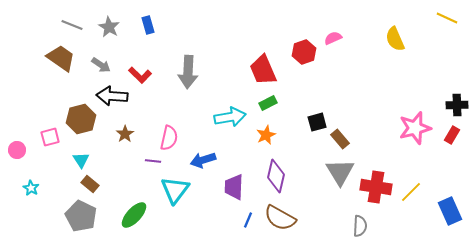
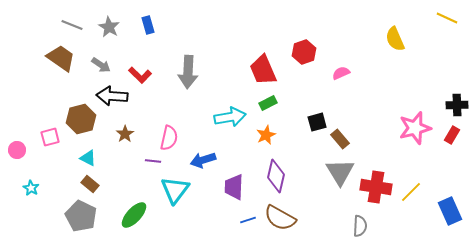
pink semicircle at (333, 38): moved 8 px right, 35 px down
cyan triangle at (81, 160): moved 7 px right, 2 px up; rotated 30 degrees counterclockwise
blue line at (248, 220): rotated 49 degrees clockwise
